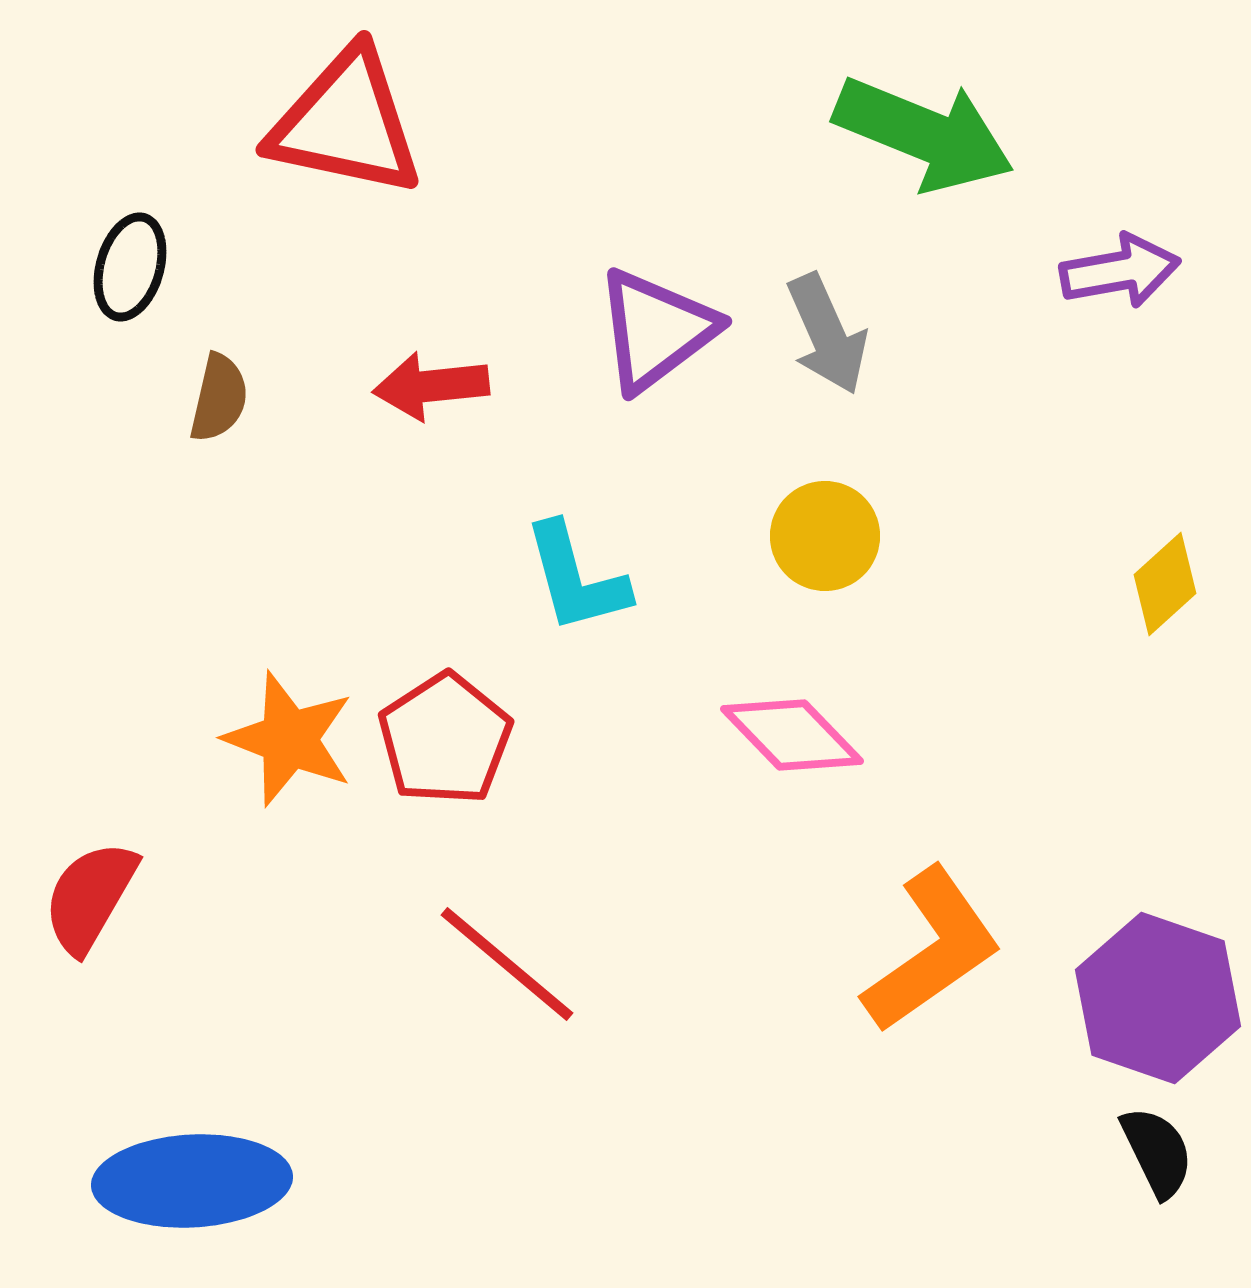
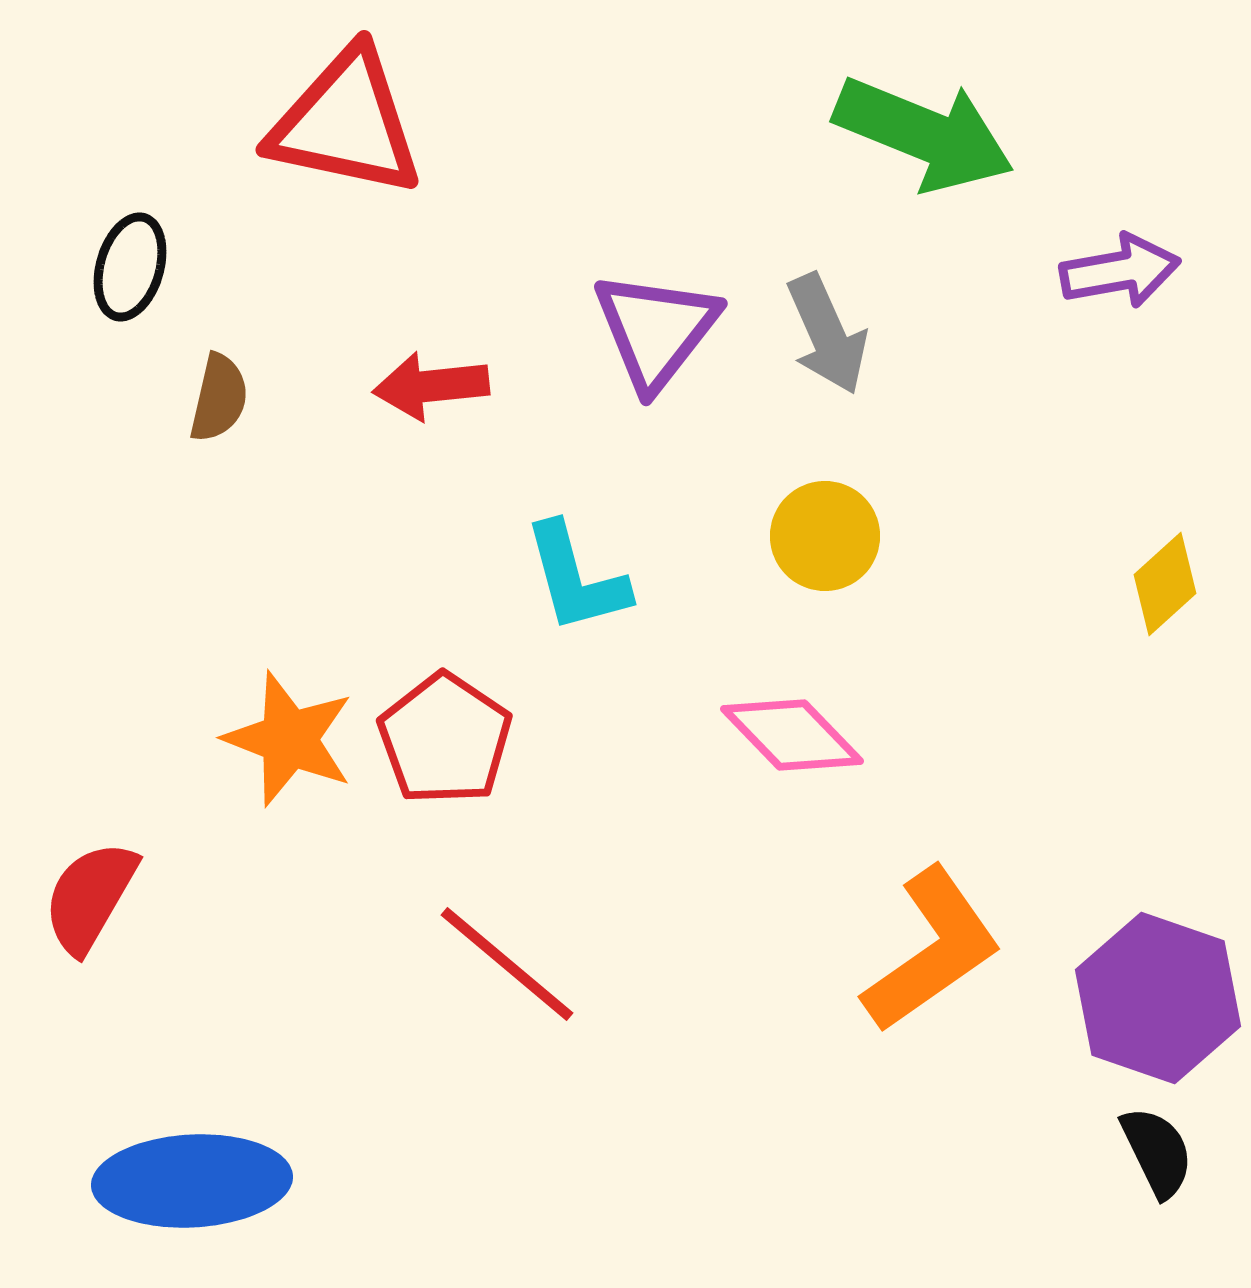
purple triangle: rotated 15 degrees counterclockwise
red pentagon: rotated 5 degrees counterclockwise
